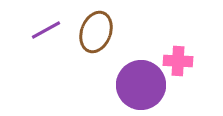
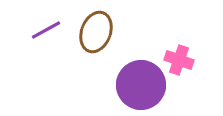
pink cross: moved 1 px right, 1 px up; rotated 16 degrees clockwise
